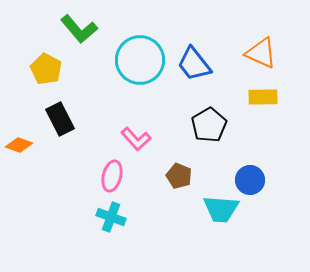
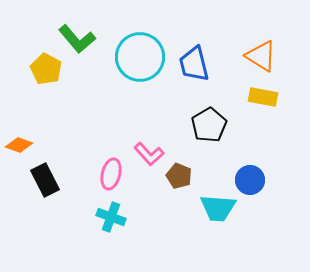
green L-shape: moved 2 px left, 10 px down
orange triangle: moved 3 px down; rotated 8 degrees clockwise
cyan circle: moved 3 px up
blue trapezoid: rotated 24 degrees clockwise
yellow rectangle: rotated 12 degrees clockwise
black rectangle: moved 15 px left, 61 px down
pink L-shape: moved 13 px right, 15 px down
pink ellipse: moved 1 px left, 2 px up
cyan trapezoid: moved 3 px left, 1 px up
